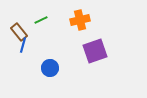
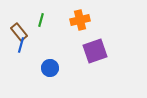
green line: rotated 48 degrees counterclockwise
blue line: moved 2 px left
